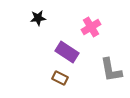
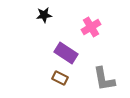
black star: moved 6 px right, 3 px up
purple rectangle: moved 1 px left, 1 px down
gray L-shape: moved 7 px left, 9 px down
